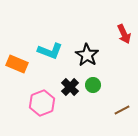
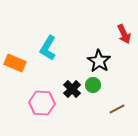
cyan L-shape: moved 2 px left, 3 px up; rotated 100 degrees clockwise
black star: moved 12 px right, 6 px down
orange rectangle: moved 2 px left, 1 px up
black cross: moved 2 px right, 2 px down
pink hexagon: rotated 25 degrees clockwise
brown line: moved 5 px left, 1 px up
